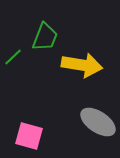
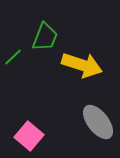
yellow arrow: rotated 9 degrees clockwise
gray ellipse: rotated 18 degrees clockwise
pink square: rotated 24 degrees clockwise
